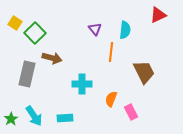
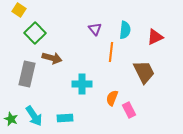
red triangle: moved 3 px left, 22 px down
yellow square: moved 4 px right, 13 px up
orange semicircle: moved 1 px right, 1 px up
pink rectangle: moved 2 px left, 2 px up
green star: rotated 16 degrees counterclockwise
